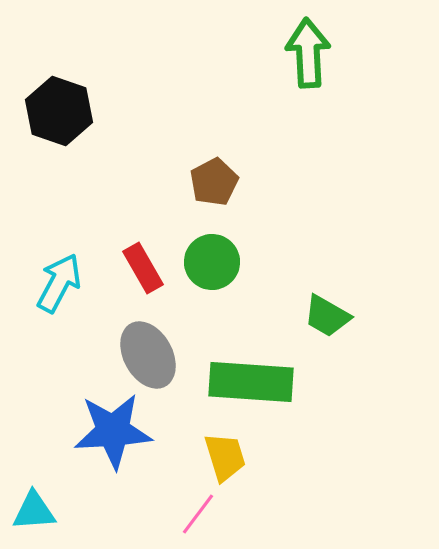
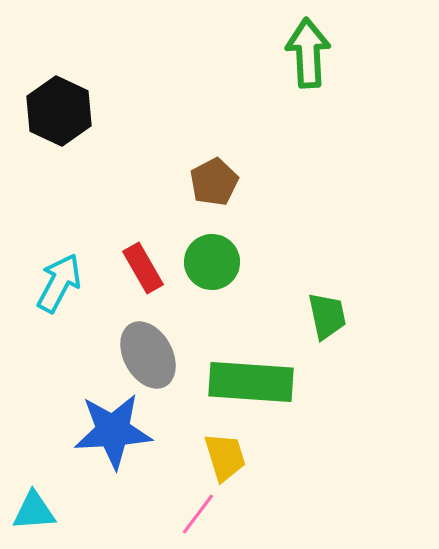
black hexagon: rotated 6 degrees clockwise
green trapezoid: rotated 132 degrees counterclockwise
